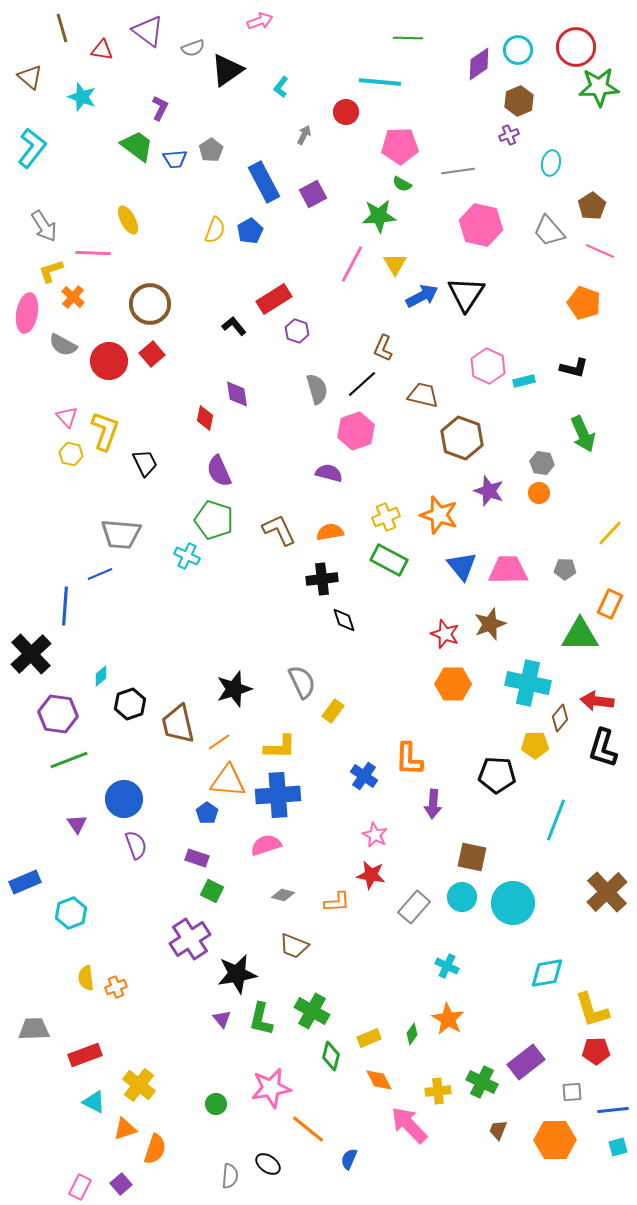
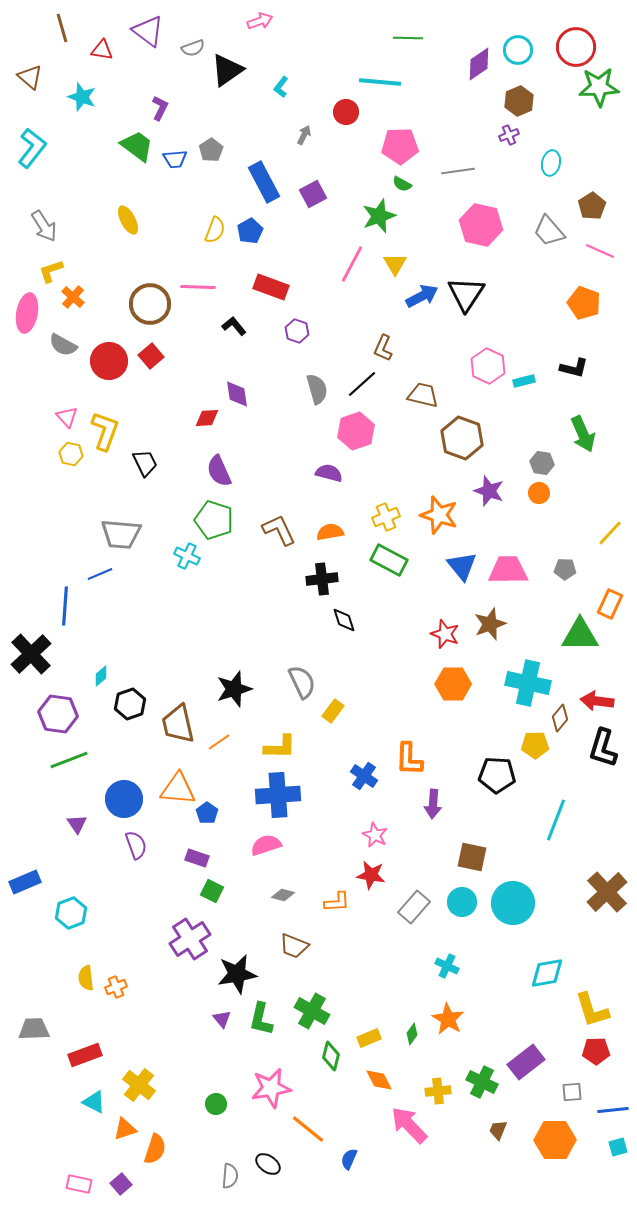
green star at (379, 216): rotated 16 degrees counterclockwise
pink line at (93, 253): moved 105 px right, 34 px down
red rectangle at (274, 299): moved 3 px left, 12 px up; rotated 52 degrees clockwise
red square at (152, 354): moved 1 px left, 2 px down
red diamond at (205, 418): moved 2 px right; rotated 75 degrees clockwise
orange triangle at (228, 781): moved 50 px left, 8 px down
cyan circle at (462, 897): moved 5 px down
pink rectangle at (80, 1187): moved 1 px left, 3 px up; rotated 75 degrees clockwise
